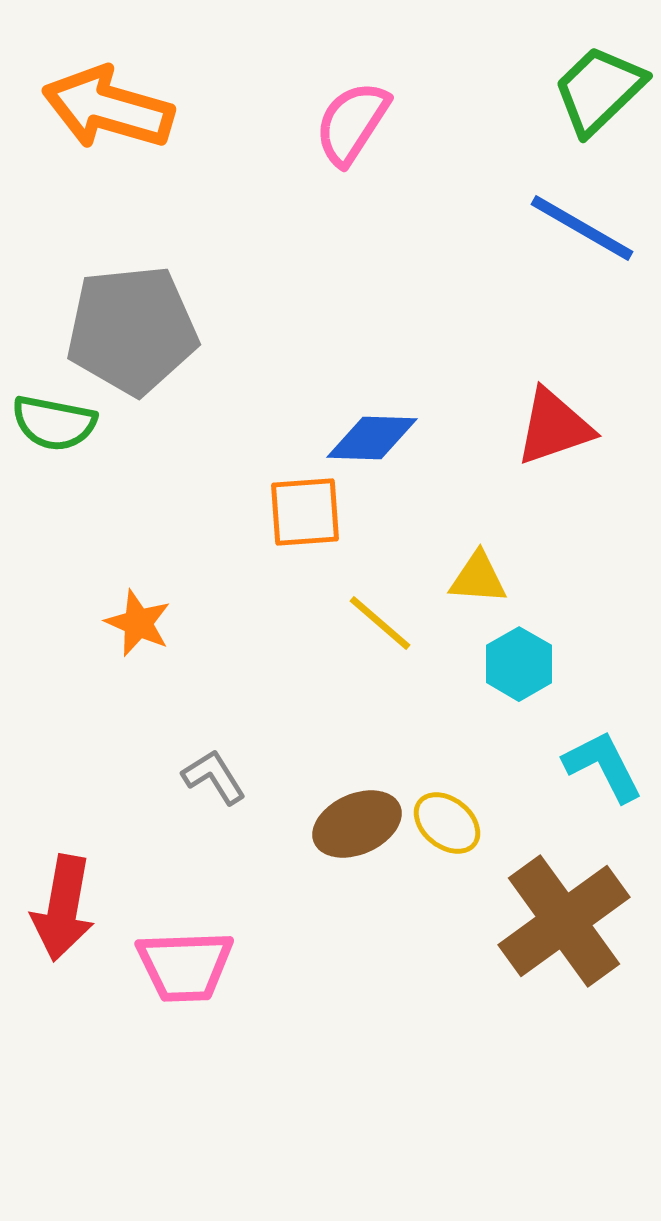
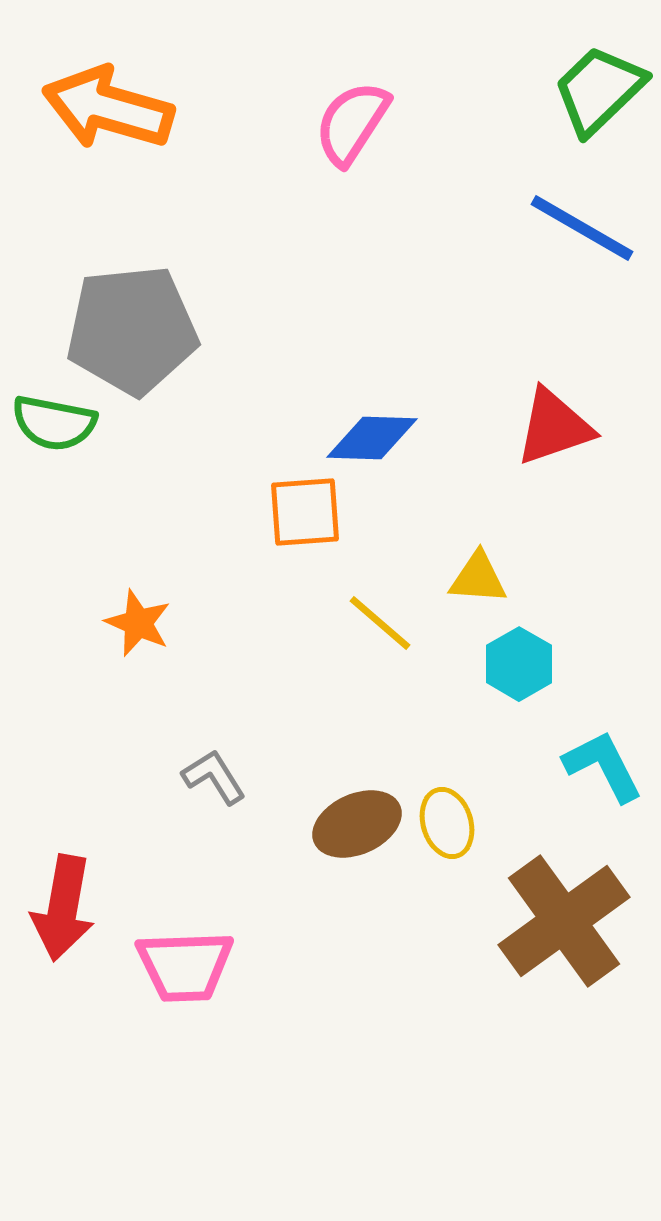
yellow ellipse: rotated 34 degrees clockwise
